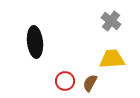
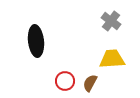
black ellipse: moved 1 px right, 1 px up
